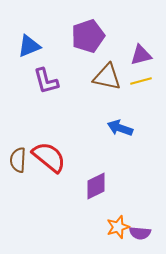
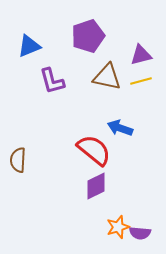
purple L-shape: moved 6 px right
red semicircle: moved 45 px right, 7 px up
